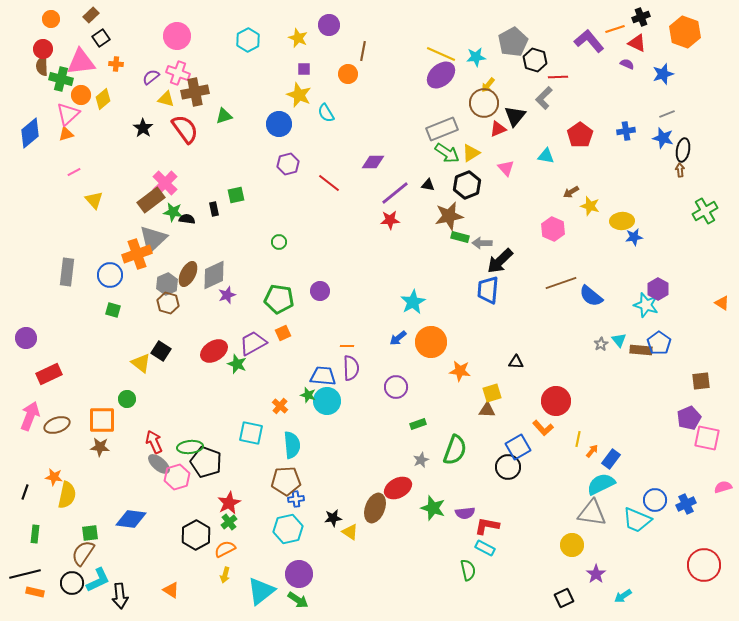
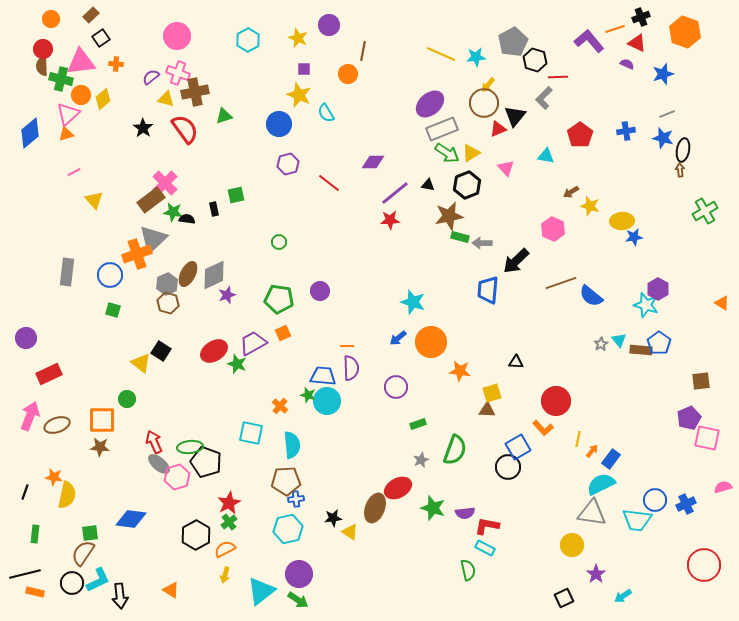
purple ellipse at (441, 75): moved 11 px left, 29 px down
black arrow at (500, 261): moved 16 px right
cyan star at (413, 302): rotated 25 degrees counterclockwise
cyan trapezoid at (637, 520): rotated 16 degrees counterclockwise
